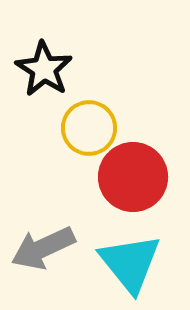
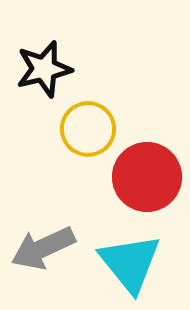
black star: rotated 26 degrees clockwise
yellow circle: moved 1 px left, 1 px down
red circle: moved 14 px right
